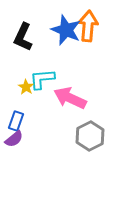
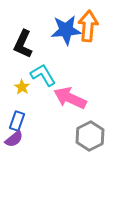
blue star: rotated 28 degrees counterclockwise
black L-shape: moved 7 px down
cyan L-shape: moved 1 px right, 4 px up; rotated 64 degrees clockwise
yellow star: moved 4 px left
blue rectangle: moved 1 px right
